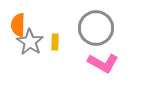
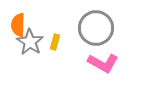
yellow rectangle: rotated 14 degrees clockwise
